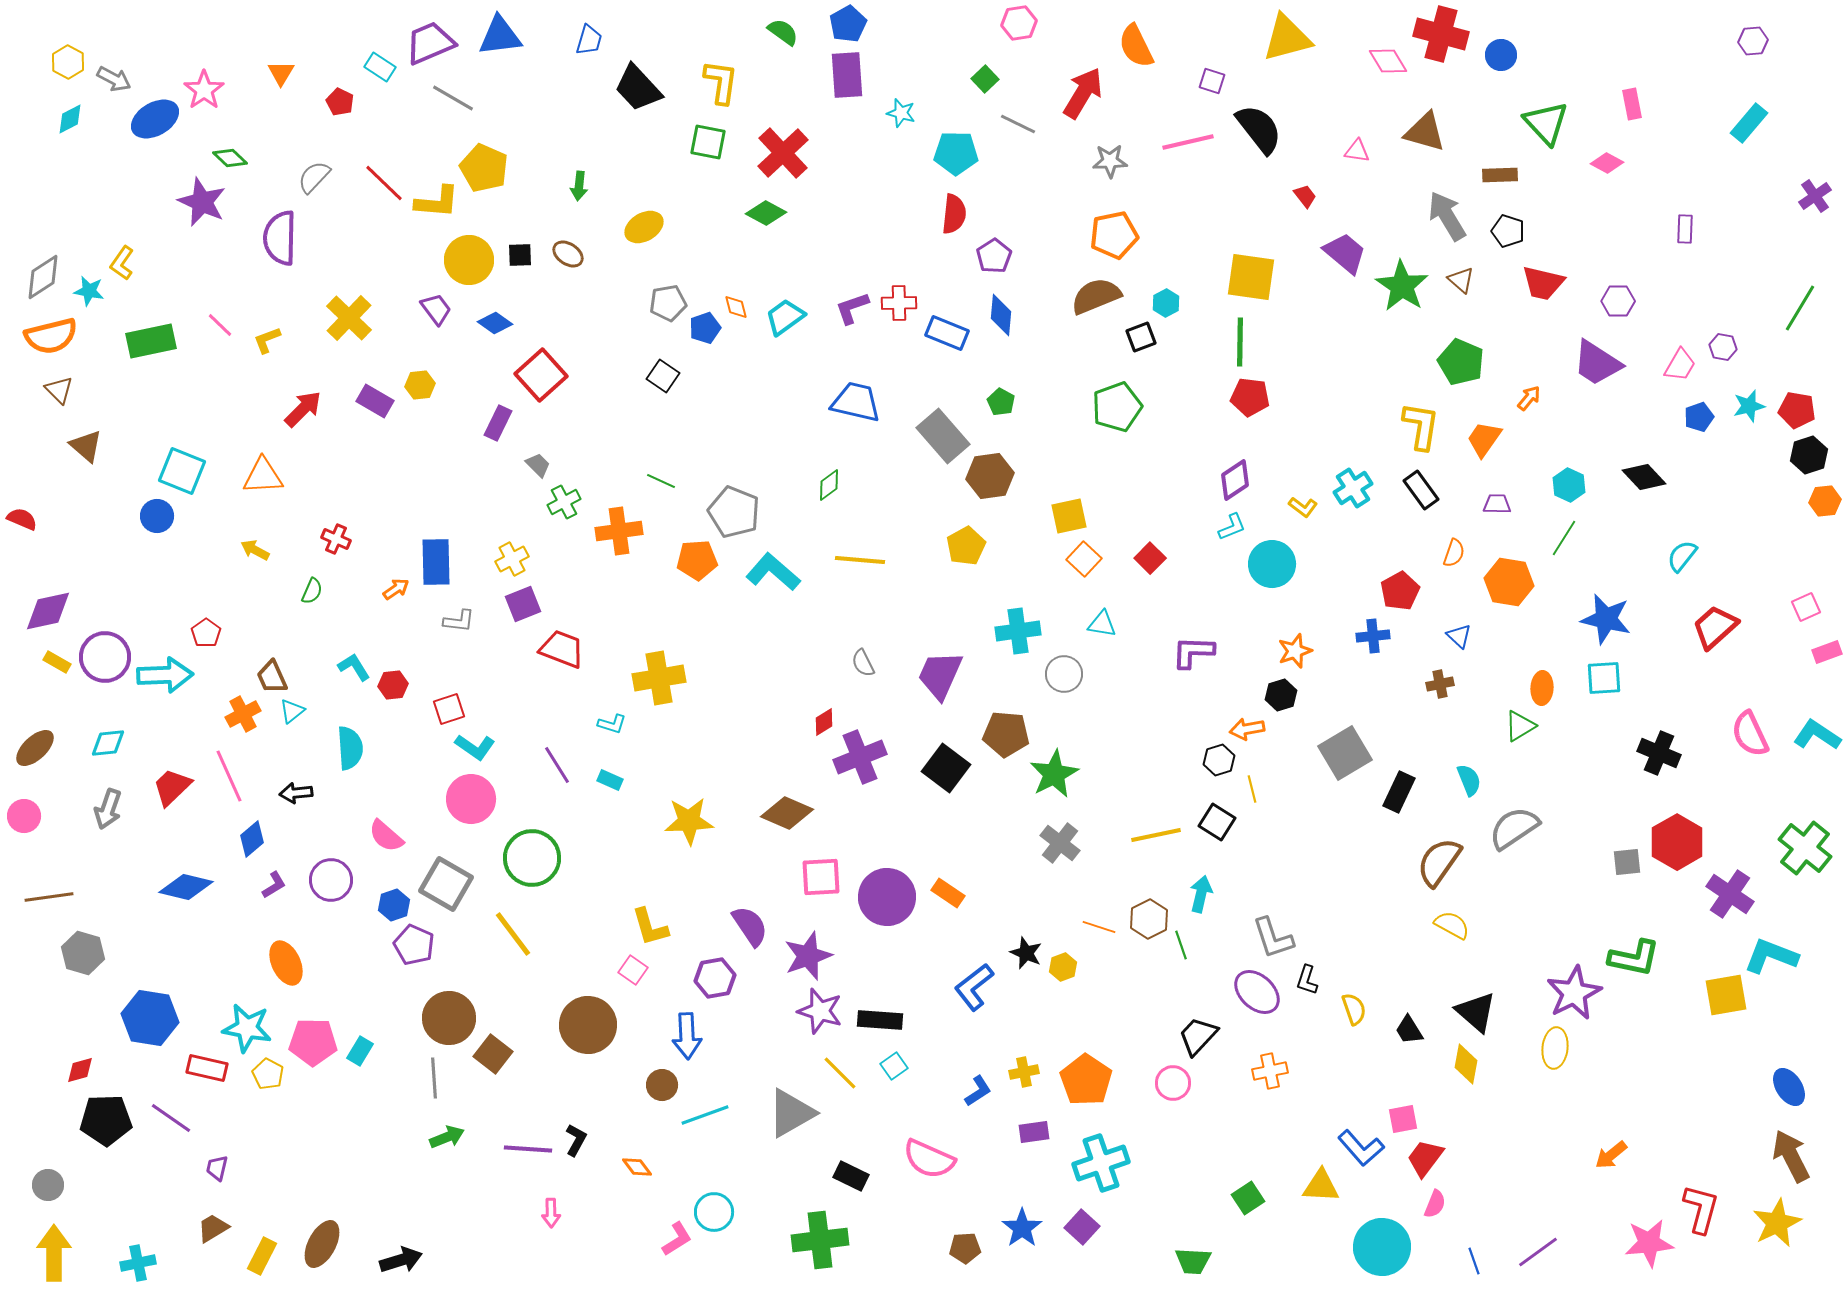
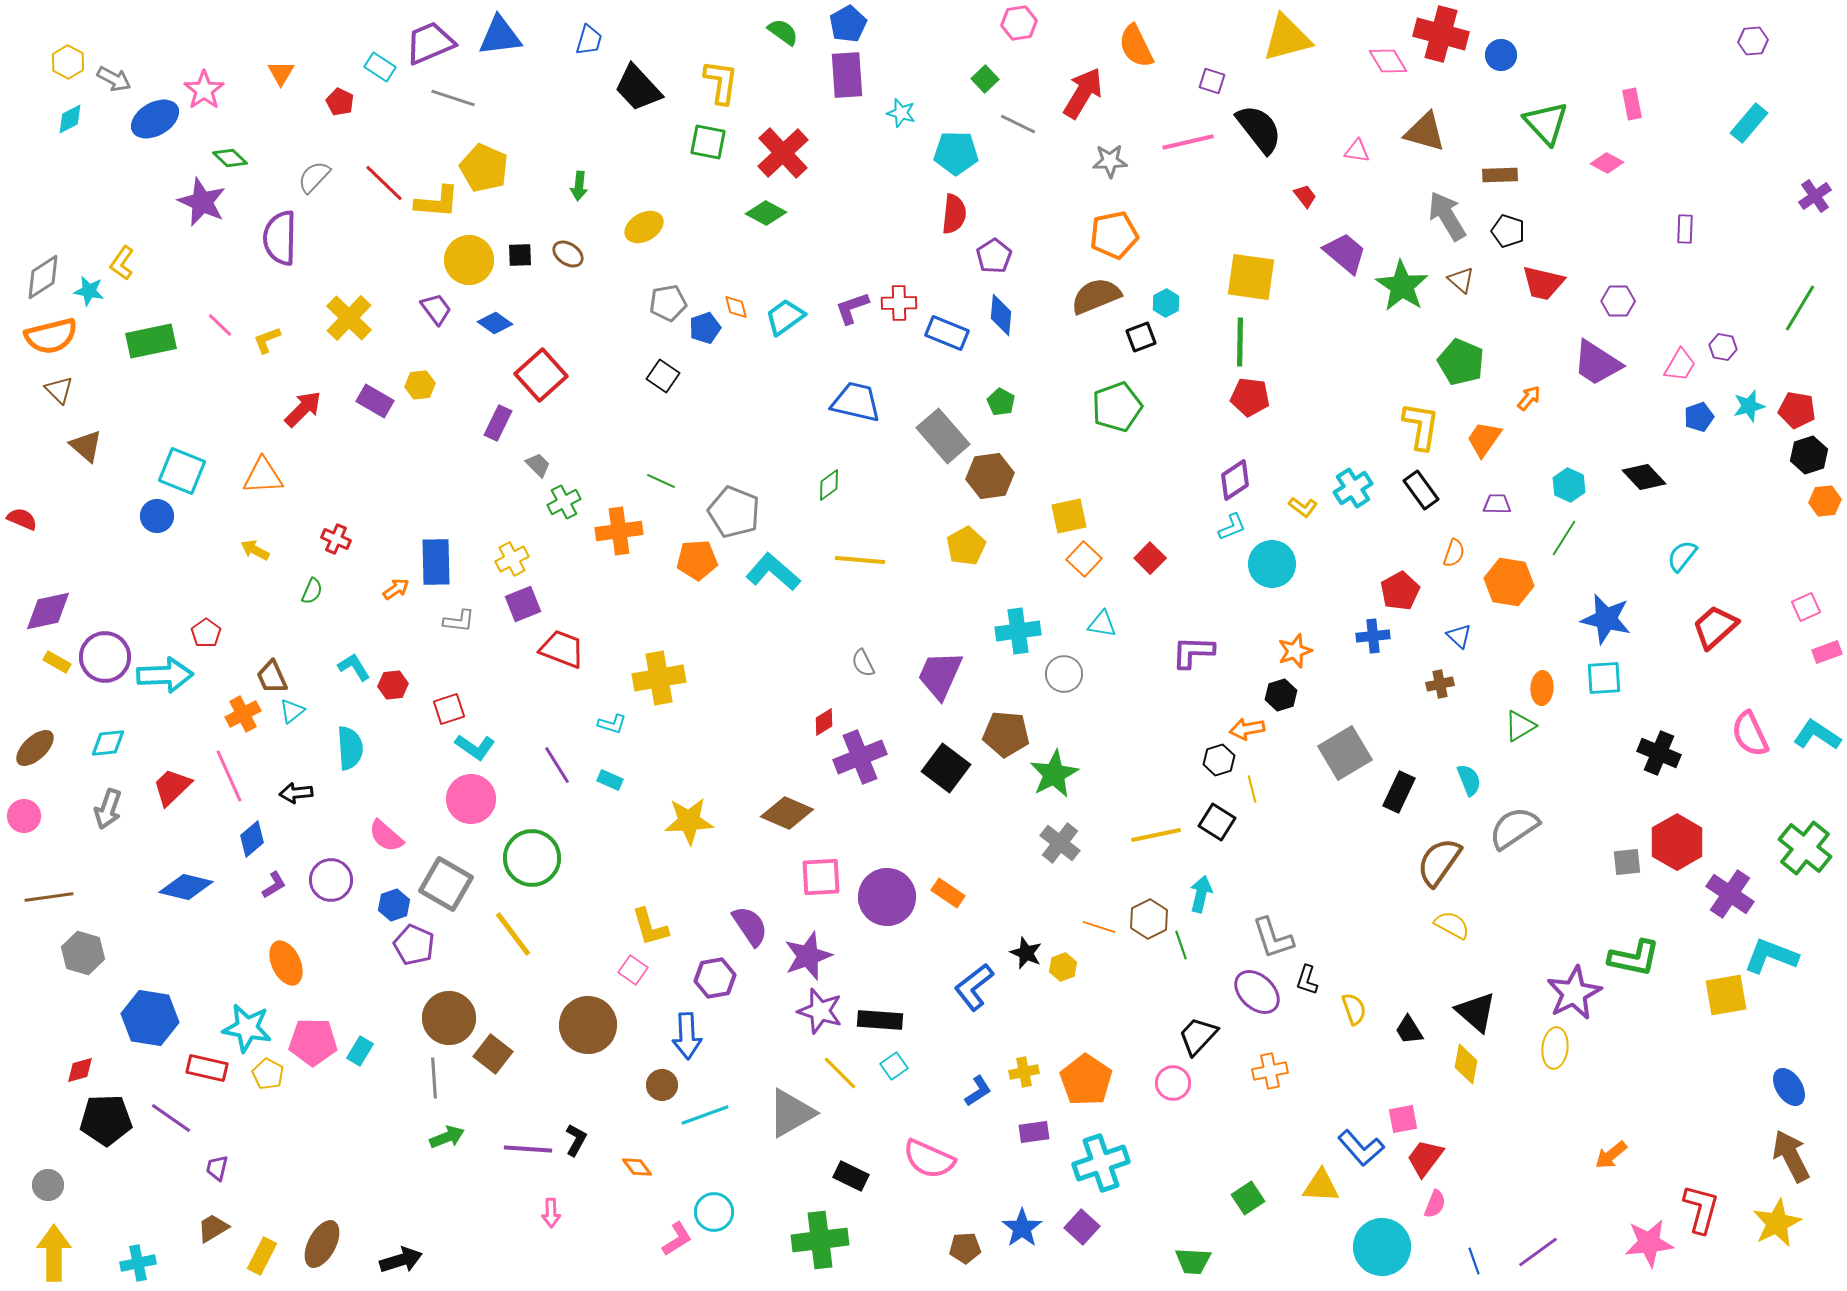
gray line at (453, 98): rotated 12 degrees counterclockwise
